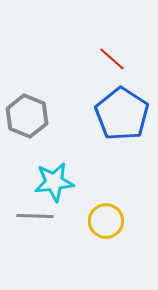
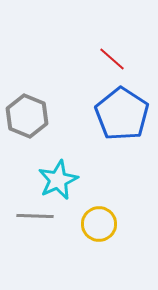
cyan star: moved 4 px right, 2 px up; rotated 18 degrees counterclockwise
yellow circle: moved 7 px left, 3 px down
